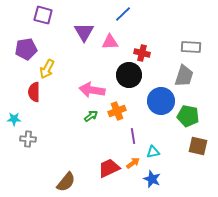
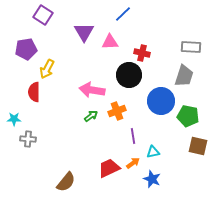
purple square: rotated 18 degrees clockwise
